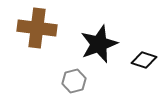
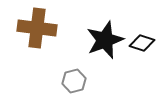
black star: moved 6 px right, 4 px up
black diamond: moved 2 px left, 17 px up
